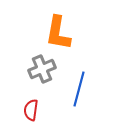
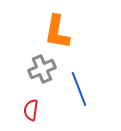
orange L-shape: moved 1 px left, 1 px up
blue line: rotated 36 degrees counterclockwise
